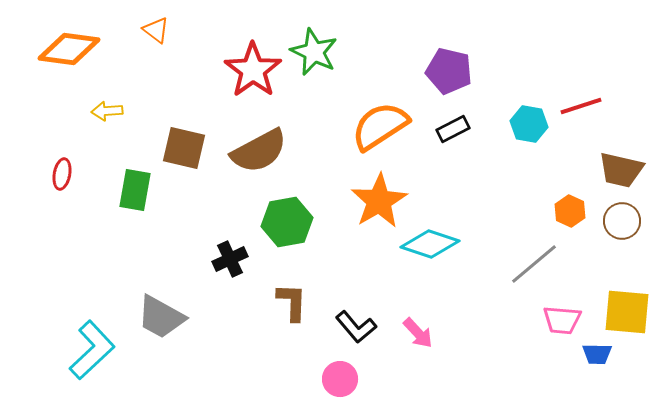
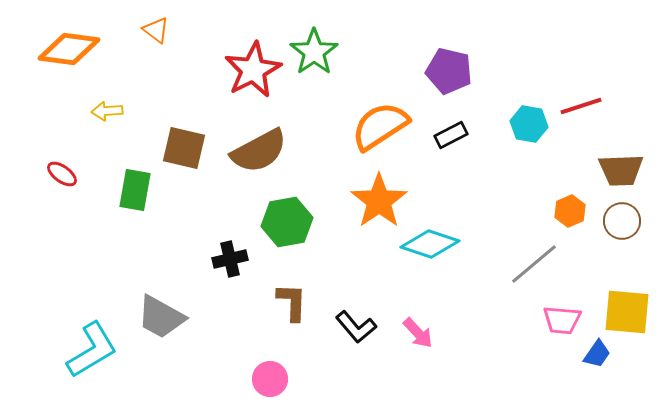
green star: rotated 12 degrees clockwise
red star: rotated 8 degrees clockwise
black rectangle: moved 2 px left, 6 px down
brown trapezoid: rotated 15 degrees counterclockwise
red ellipse: rotated 64 degrees counterclockwise
orange star: rotated 4 degrees counterclockwise
orange hexagon: rotated 12 degrees clockwise
black cross: rotated 12 degrees clockwise
cyan L-shape: rotated 12 degrees clockwise
blue trapezoid: rotated 56 degrees counterclockwise
pink circle: moved 70 px left
